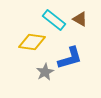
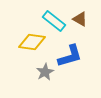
cyan rectangle: moved 1 px down
blue L-shape: moved 2 px up
